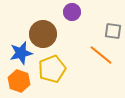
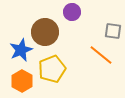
brown circle: moved 2 px right, 2 px up
blue star: moved 3 px up; rotated 10 degrees counterclockwise
orange hexagon: moved 3 px right; rotated 10 degrees clockwise
